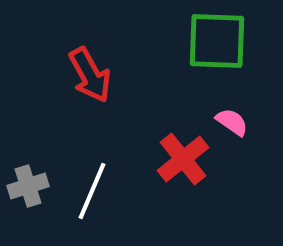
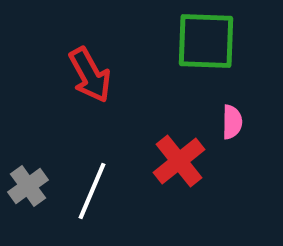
green square: moved 11 px left
pink semicircle: rotated 56 degrees clockwise
red cross: moved 4 px left, 2 px down
gray cross: rotated 18 degrees counterclockwise
